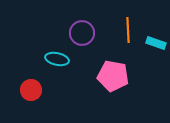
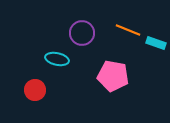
orange line: rotated 65 degrees counterclockwise
red circle: moved 4 px right
